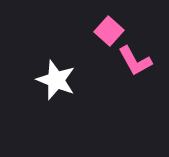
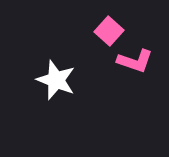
pink L-shape: rotated 42 degrees counterclockwise
